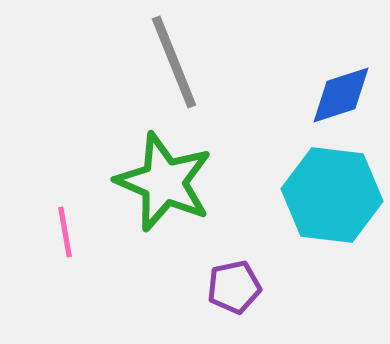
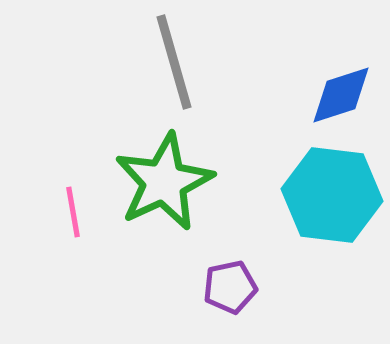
gray line: rotated 6 degrees clockwise
green star: rotated 24 degrees clockwise
pink line: moved 8 px right, 20 px up
purple pentagon: moved 4 px left
